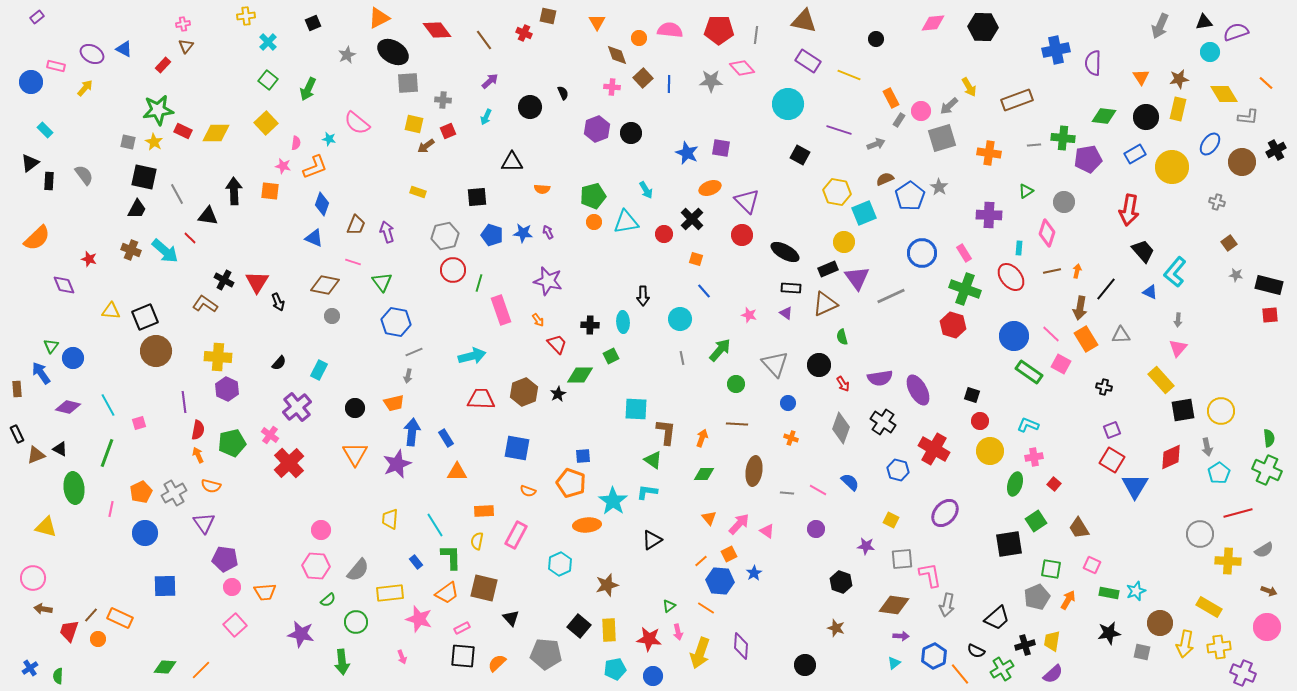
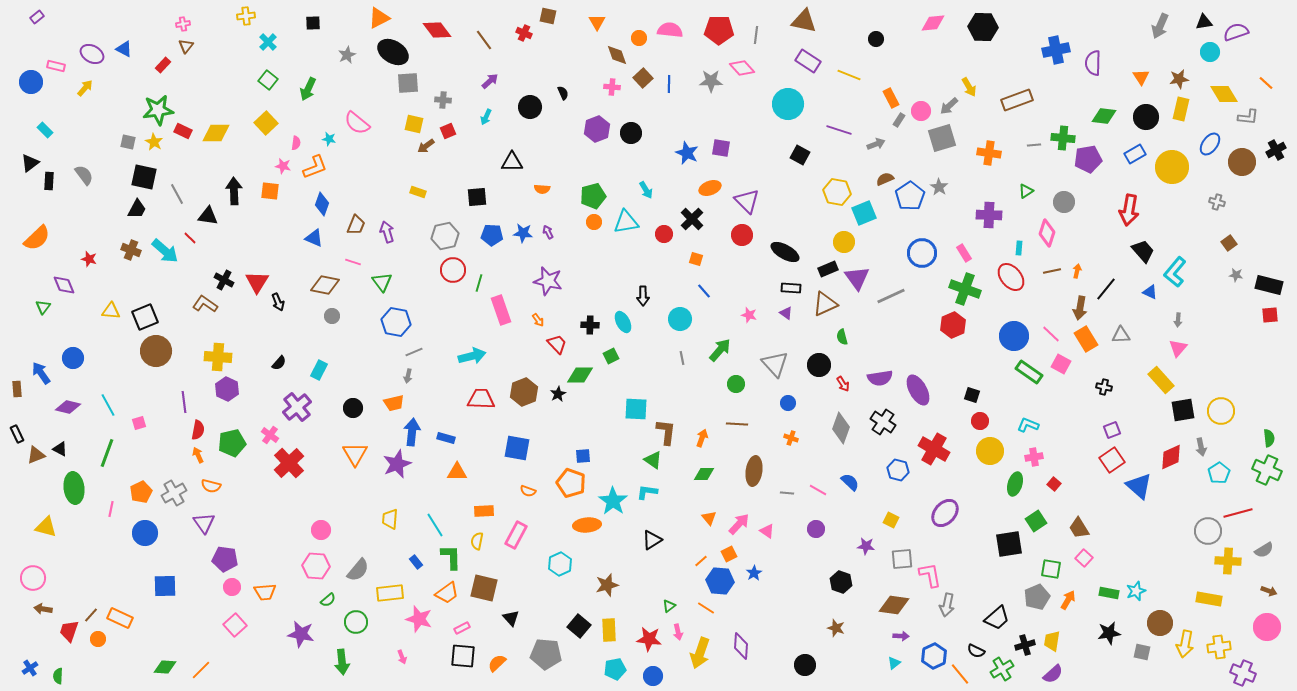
black square at (313, 23): rotated 21 degrees clockwise
yellow rectangle at (1178, 109): moved 3 px right
blue pentagon at (492, 235): rotated 15 degrees counterclockwise
cyan ellipse at (623, 322): rotated 25 degrees counterclockwise
red hexagon at (953, 325): rotated 20 degrees clockwise
green triangle at (51, 346): moved 8 px left, 39 px up
black circle at (355, 408): moved 2 px left
blue rectangle at (446, 438): rotated 42 degrees counterclockwise
gray arrow at (1207, 447): moved 6 px left
red square at (1112, 460): rotated 25 degrees clockwise
blue triangle at (1135, 486): moved 4 px right; rotated 20 degrees counterclockwise
gray circle at (1200, 534): moved 8 px right, 3 px up
pink square at (1092, 565): moved 8 px left, 7 px up; rotated 18 degrees clockwise
yellow rectangle at (1209, 607): moved 8 px up; rotated 20 degrees counterclockwise
